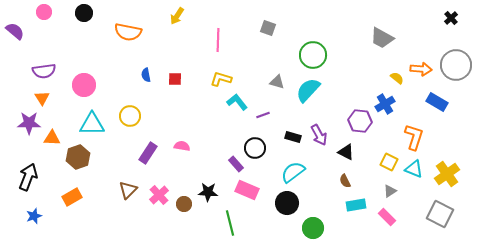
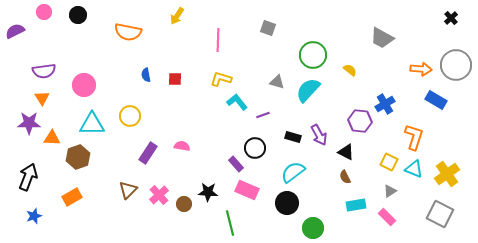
black circle at (84, 13): moved 6 px left, 2 px down
purple semicircle at (15, 31): rotated 66 degrees counterclockwise
yellow semicircle at (397, 78): moved 47 px left, 8 px up
blue rectangle at (437, 102): moved 1 px left, 2 px up
brown semicircle at (345, 181): moved 4 px up
